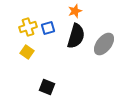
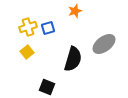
black semicircle: moved 3 px left, 23 px down
gray ellipse: rotated 15 degrees clockwise
yellow square: rotated 16 degrees clockwise
